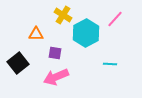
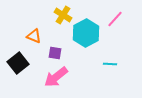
orange triangle: moved 2 px left, 2 px down; rotated 21 degrees clockwise
pink arrow: rotated 15 degrees counterclockwise
